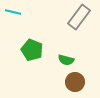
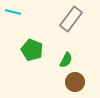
gray rectangle: moved 8 px left, 2 px down
green semicircle: rotated 77 degrees counterclockwise
